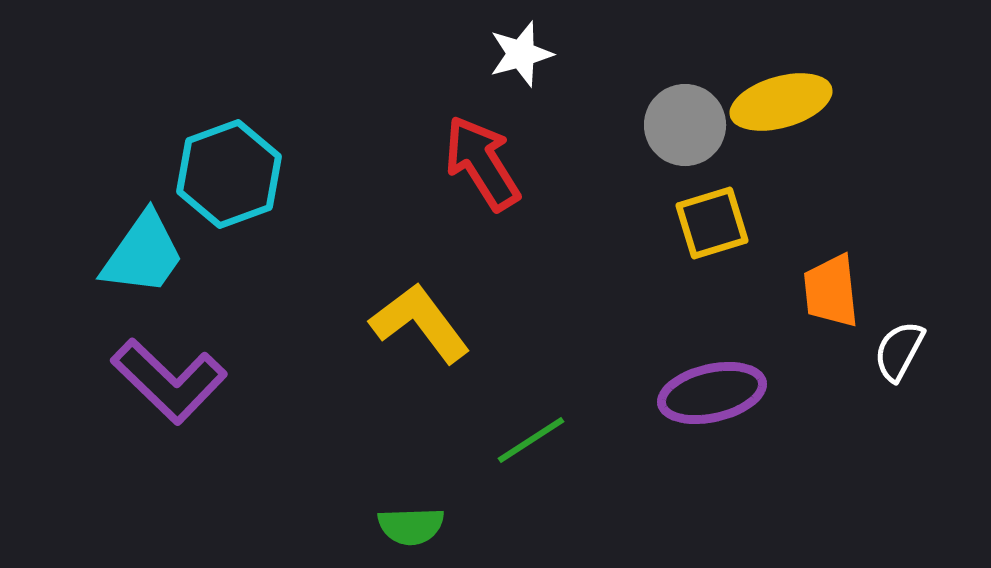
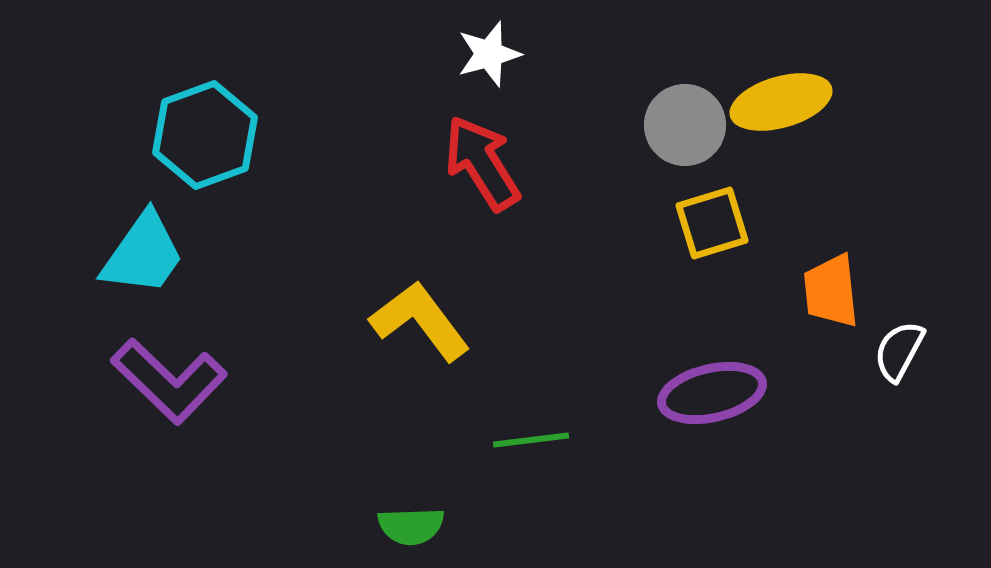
white star: moved 32 px left
cyan hexagon: moved 24 px left, 39 px up
yellow L-shape: moved 2 px up
green line: rotated 26 degrees clockwise
